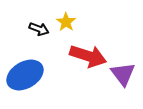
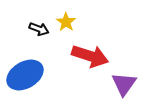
red arrow: moved 2 px right
purple triangle: moved 1 px right, 10 px down; rotated 12 degrees clockwise
